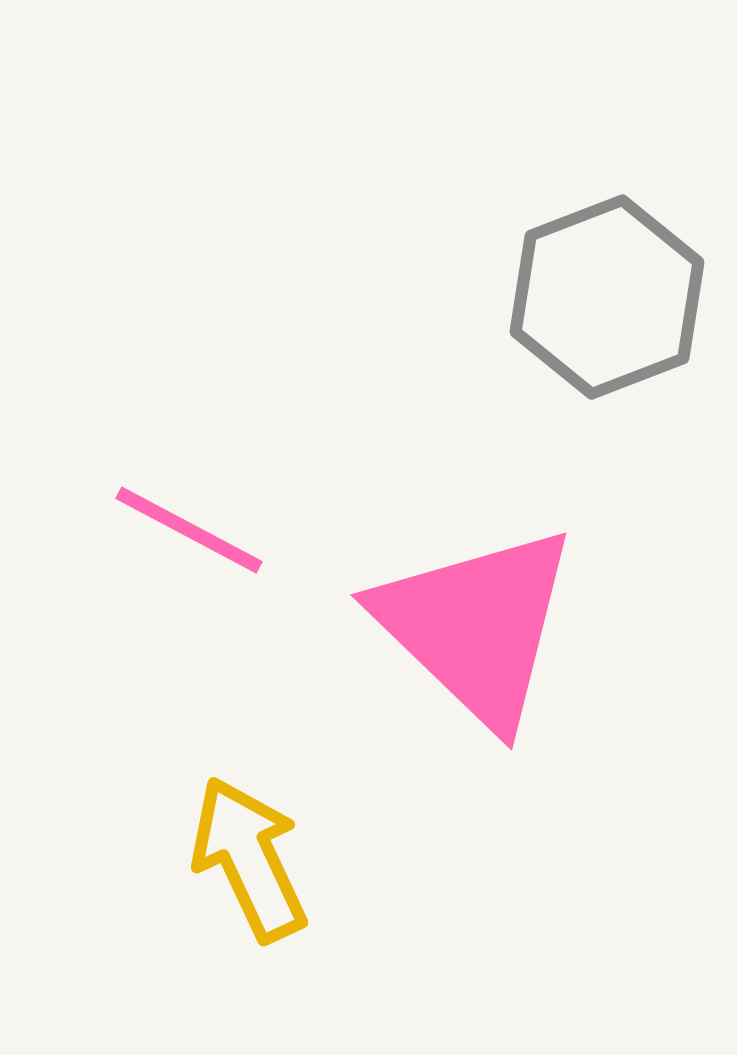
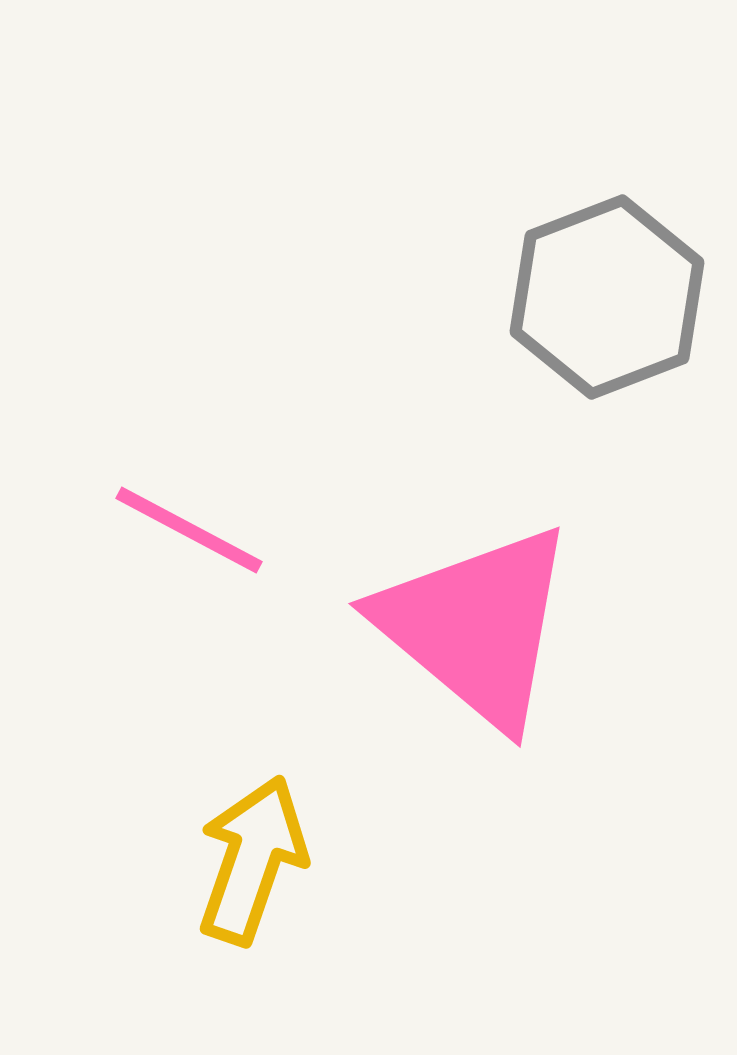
pink triangle: rotated 4 degrees counterclockwise
yellow arrow: moved 3 px right, 1 px down; rotated 44 degrees clockwise
